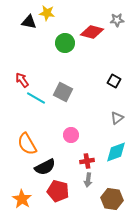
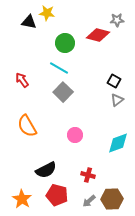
red diamond: moved 6 px right, 3 px down
gray square: rotated 18 degrees clockwise
cyan line: moved 23 px right, 30 px up
gray triangle: moved 18 px up
pink circle: moved 4 px right
orange semicircle: moved 18 px up
cyan diamond: moved 2 px right, 9 px up
red cross: moved 1 px right, 14 px down; rotated 24 degrees clockwise
black semicircle: moved 1 px right, 3 px down
gray arrow: moved 1 px right, 21 px down; rotated 40 degrees clockwise
red pentagon: moved 1 px left, 4 px down
brown hexagon: rotated 10 degrees counterclockwise
